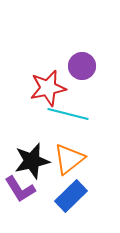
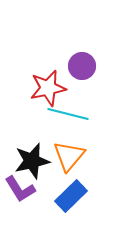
orange triangle: moved 3 px up; rotated 12 degrees counterclockwise
